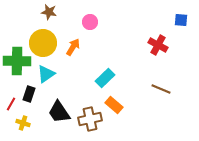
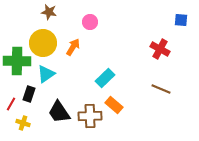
red cross: moved 2 px right, 4 px down
brown cross: moved 3 px up; rotated 10 degrees clockwise
